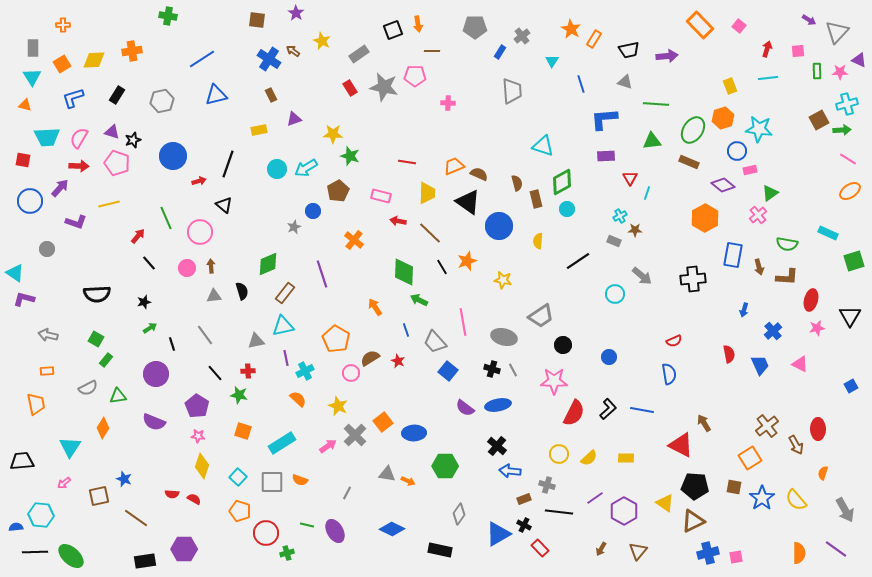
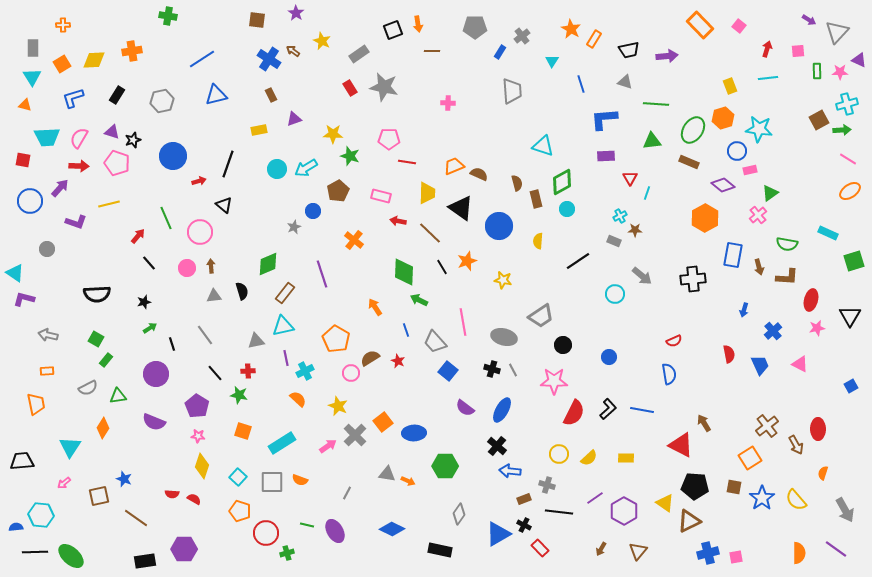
pink pentagon at (415, 76): moved 26 px left, 63 px down
black triangle at (468, 202): moved 7 px left, 6 px down
blue ellipse at (498, 405): moved 4 px right, 5 px down; rotated 50 degrees counterclockwise
brown triangle at (693, 521): moved 4 px left
